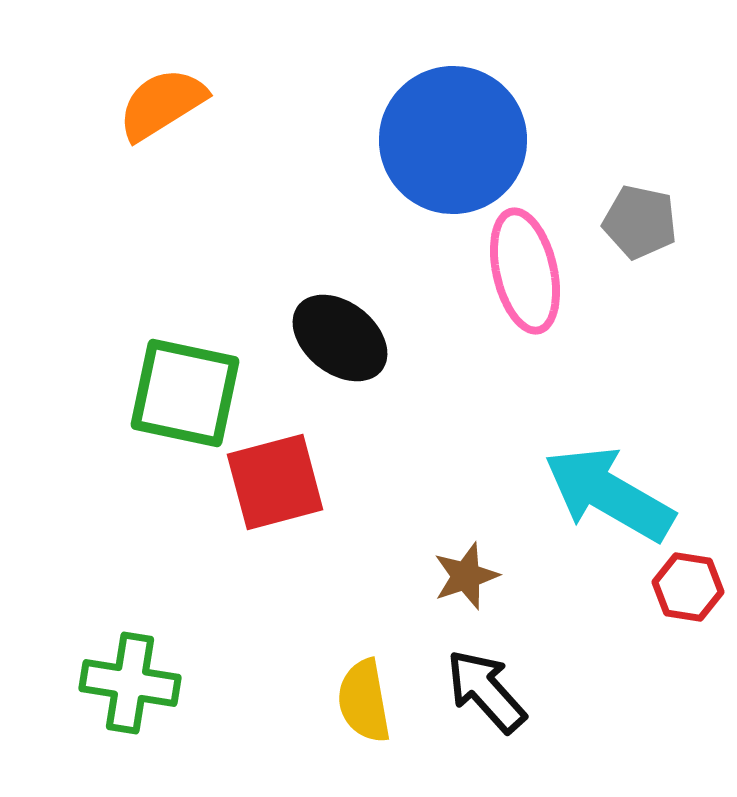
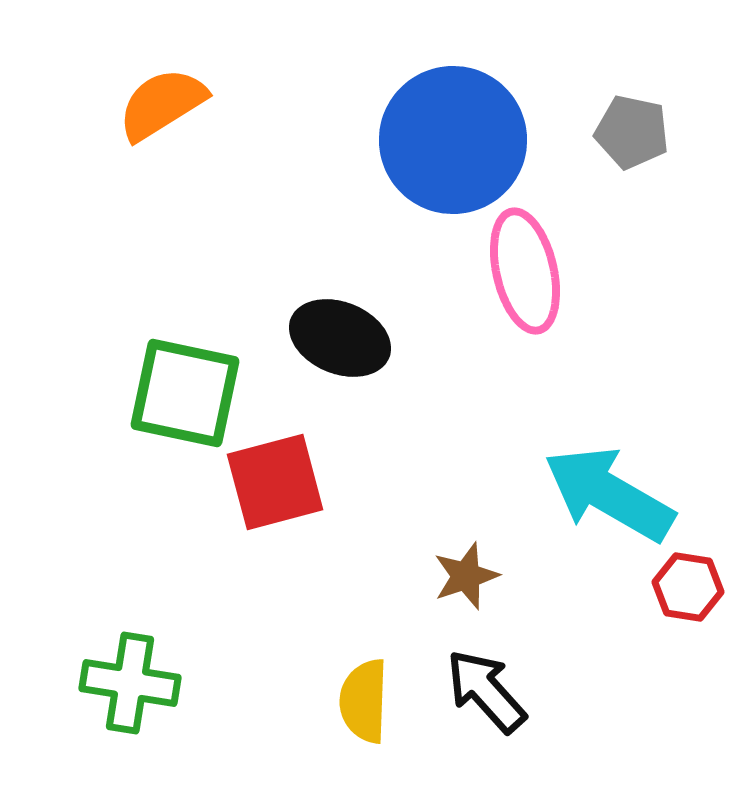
gray pentagon: moved 8 px left, 90 px up
black ellipse: rotated 16 degrees counterclockwise
yellow semicircle: rotated 12 degrees clockwise
